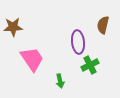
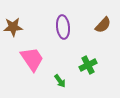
brown semicircle: rotated 150 degrees counterclockwise
purple ellipse: moved 15 px left, 15 px up
green cross: moved 2 px left
green arrow: rotated 24 degrees counterclockwise
